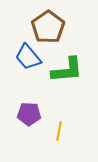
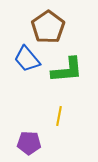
blue trapezoid: moved 1 px left, 2 px down
purple pentagon: moved 29 px down
yellow line: moved 15 px up
